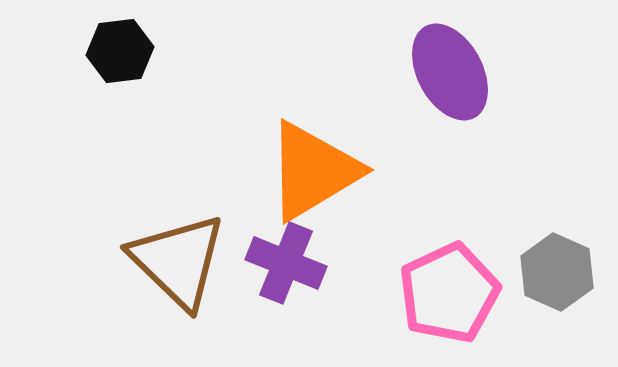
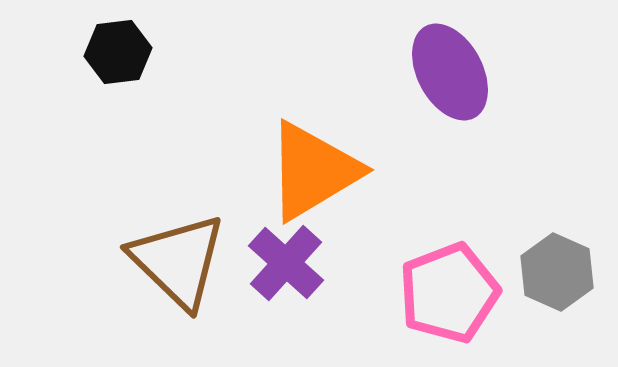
black hexagon: moved 2 px left, 1 px down
purple cross: rotated 20 degrees clockwise
pink pentagon: rotated 4 degrees clockwise
